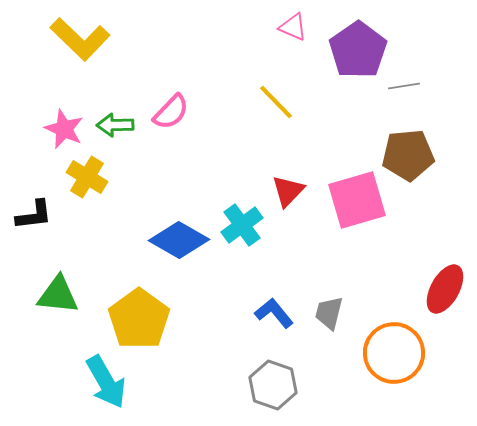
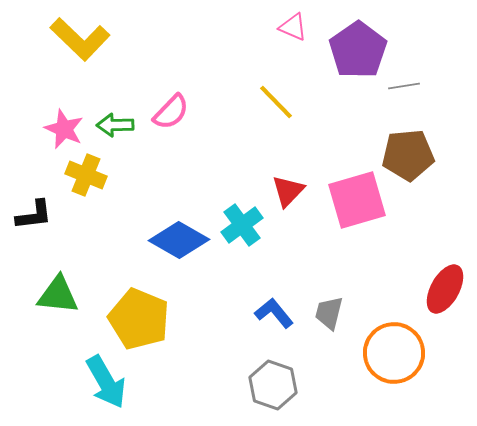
yellow cross: moved 1 px left, 2 px up; rotated 9 degrees counterclockwise
yellow pentagon: rotated 14 degrees counterclockwise
